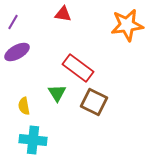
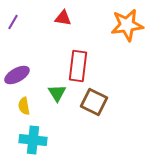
red triangle: moved 4 px down
purple ellipse: moved 23 px down
red rectangle: moved 2 px up; rotated 60 degrees clockwise
